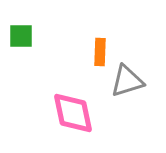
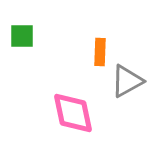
green square: moved 1 px right
gray triangle: rotated 12 degrees counterclockwise
